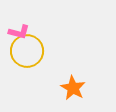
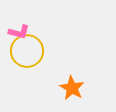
orange star: moved 1 px left
